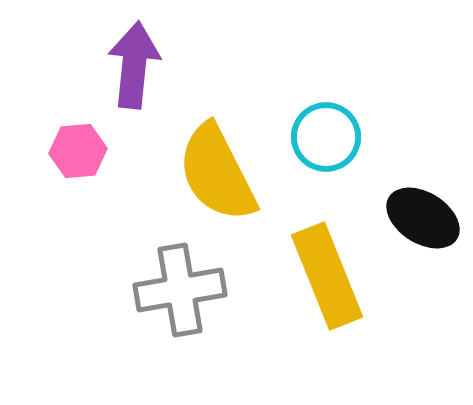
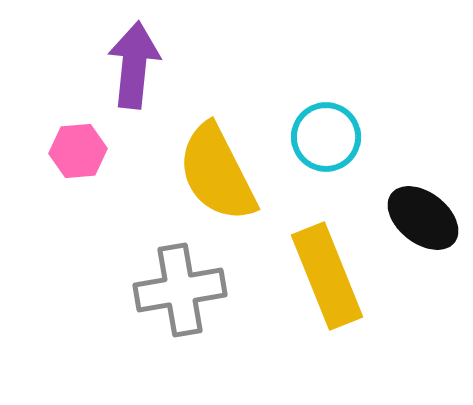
black ellipse: rotated 6 degrees clockwise
